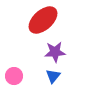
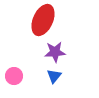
red ellipse: rotated 24 degrees counterclockwise
blue triangle: moved 1 px right
